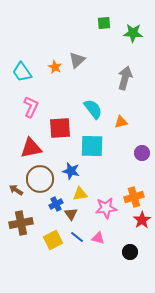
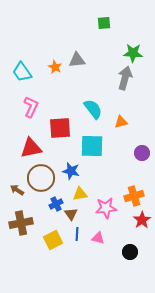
green star: moved 20 px down
gray triangle: rotated 36 degrees clockwise
brown circle: moved 1 px right, 1 px up
brown arrow: moved 1 px right
orange cross: moved 1 px up
blue line: moved 3 px up; rotated 56 degrees clockwise
